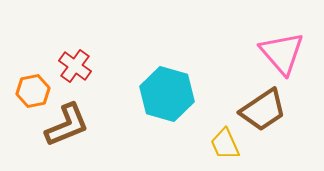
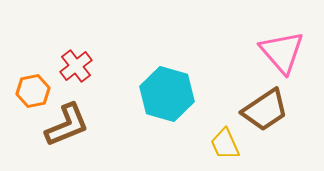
pink triangle: moved 1 px up
red cross: moved 1 px right; rotated 16 degrees clockwise
brown trapezoid: moved 2 px right
